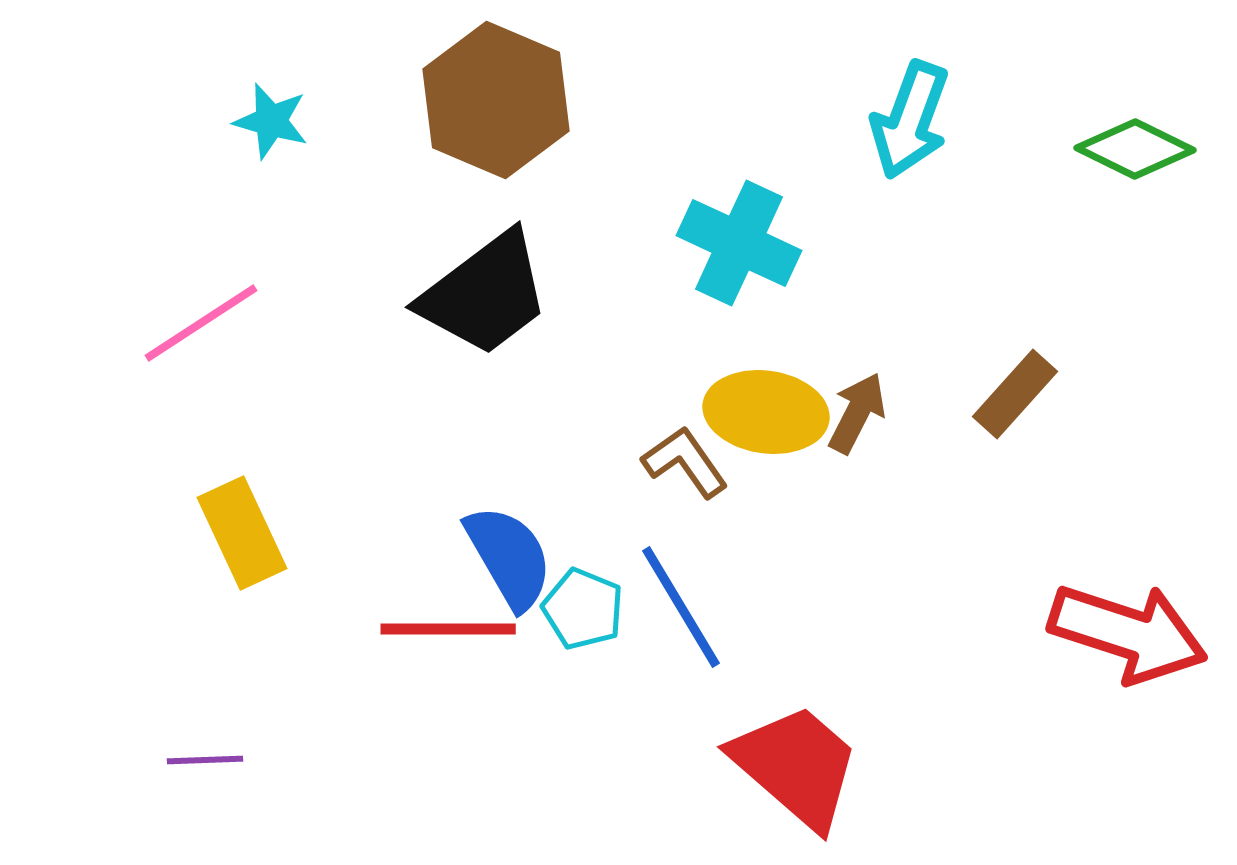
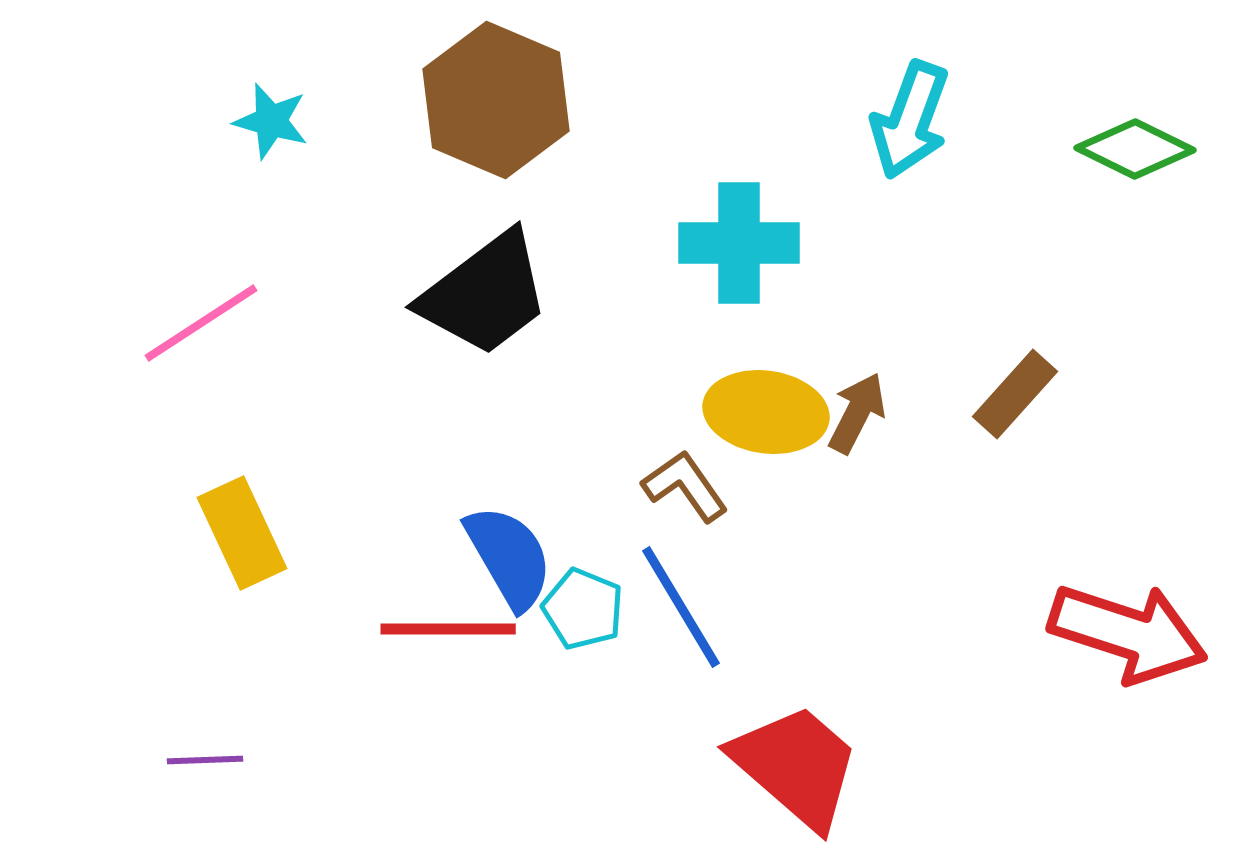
cyan cross: rotated 25 degrees counterclockwise
brown L-shape: moved 24 px down
